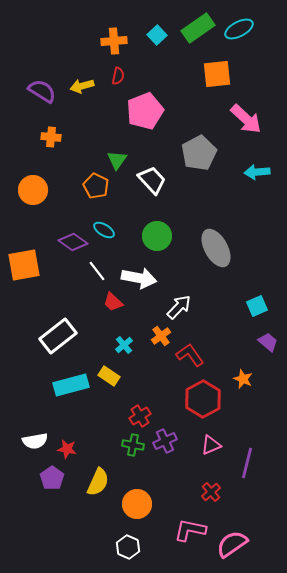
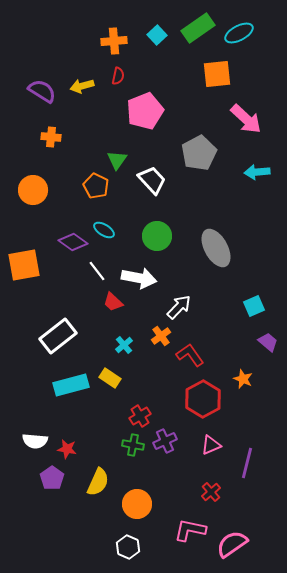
cyan ellipse at (239, 29): moved 4 px down
cyan square at (257, 306): moved 3 px left
yellow rectangle at (109, 376): moved 1 px right, 2 px down
white semicircle at (35, 441): rotated 15 degrees clockwise
